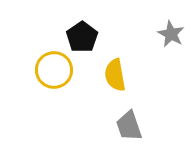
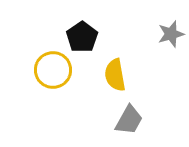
gray star: rotated 28 degrees clockwise
yellow circle: moved 1 px left
gray trapezoid: moved 6 px up; rotated 132 degrees counterclockwise
